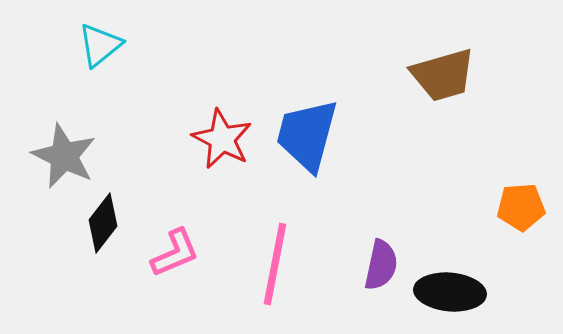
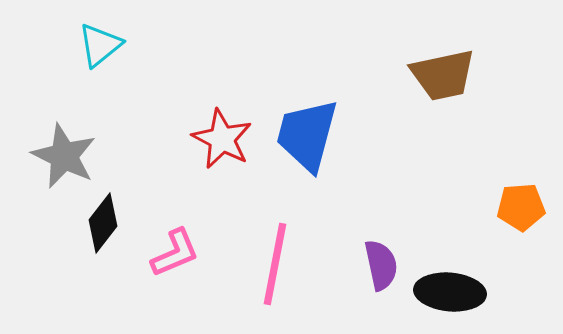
brown trapezoid: rotated 4 degrees clockwise
purple semicircle: rotated 24 degrees counterclockwise
